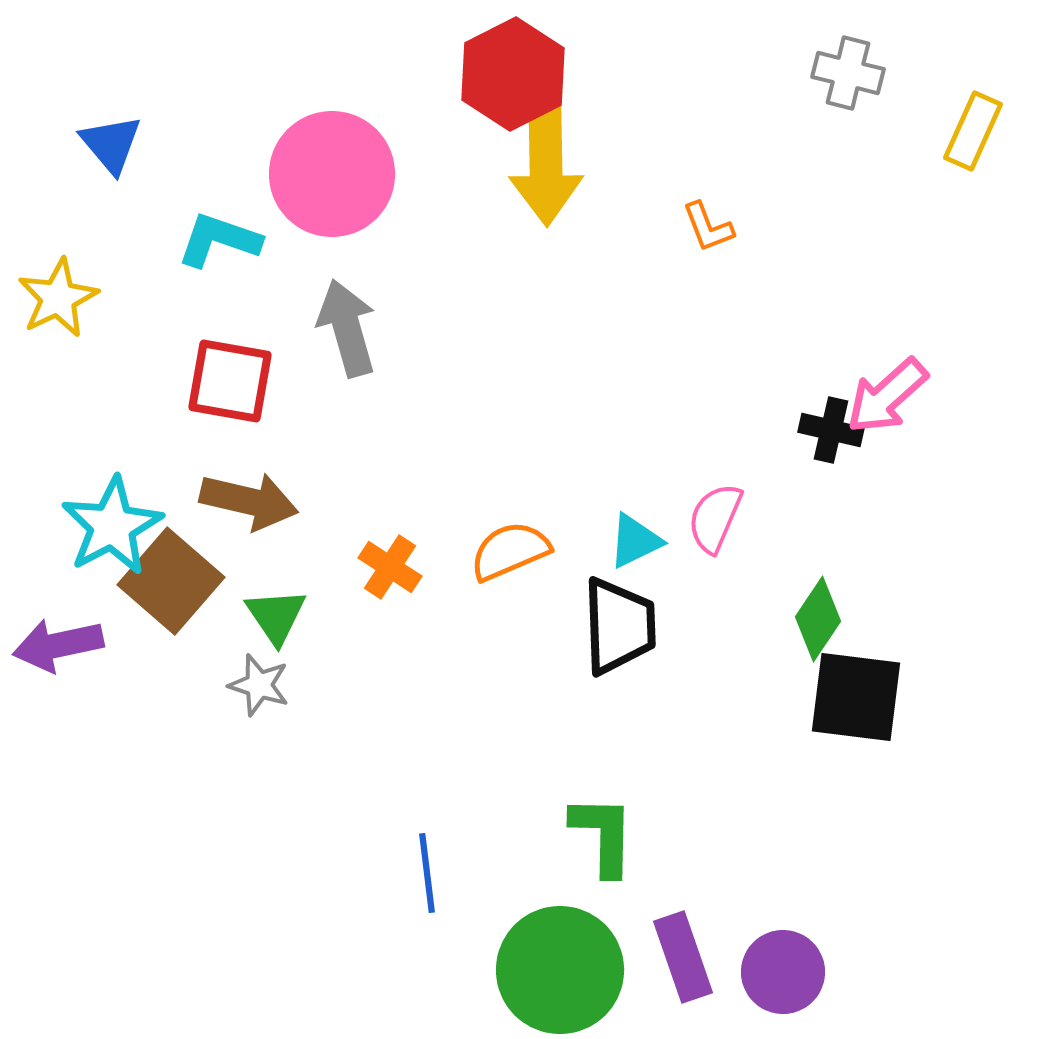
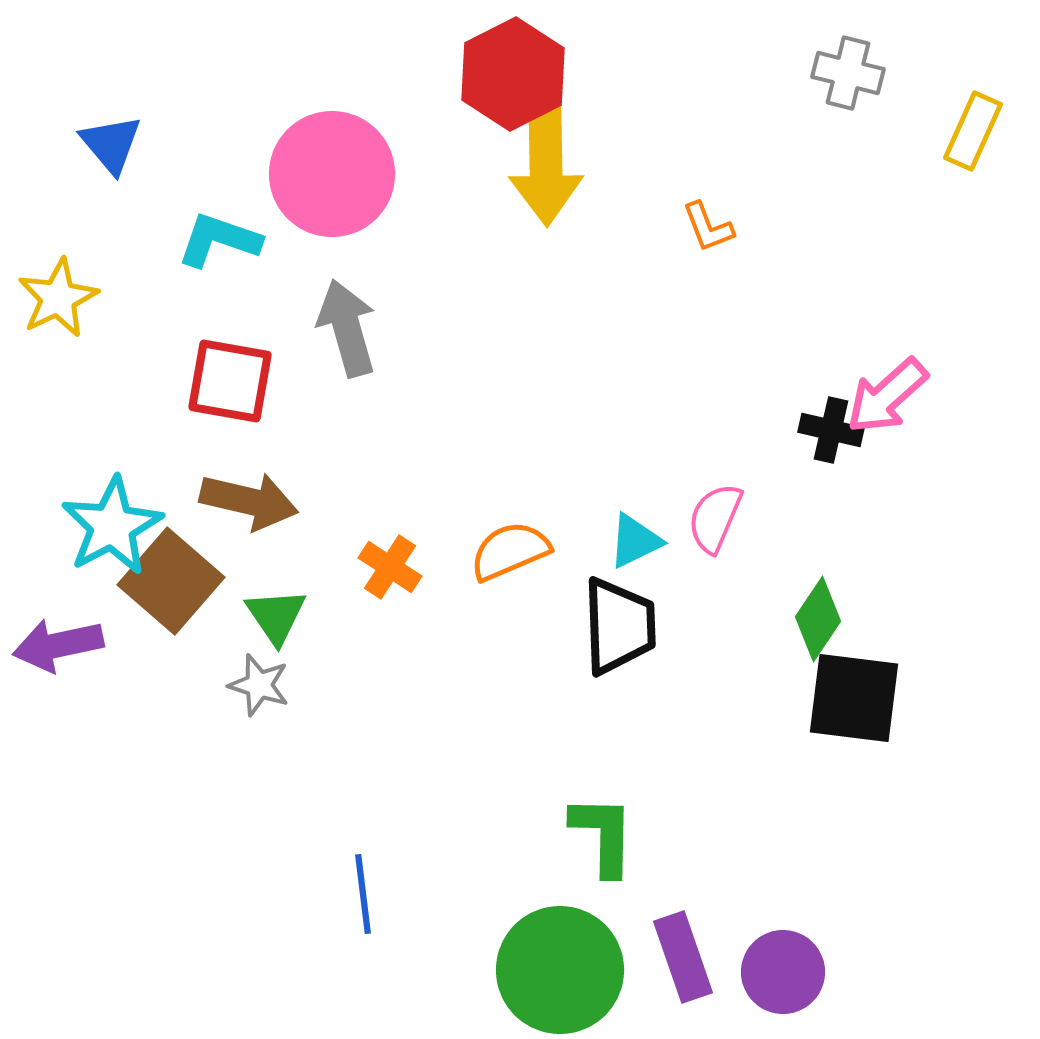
black square: moved 2 px left, 1 px down
blue line: moved 64 px left, 21 px down
